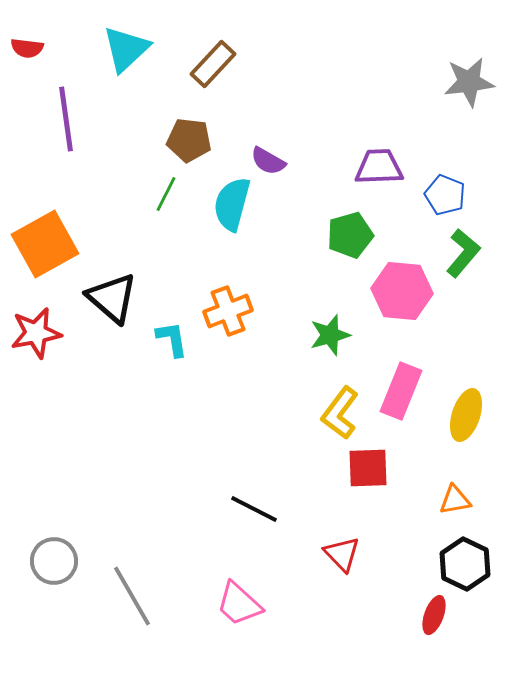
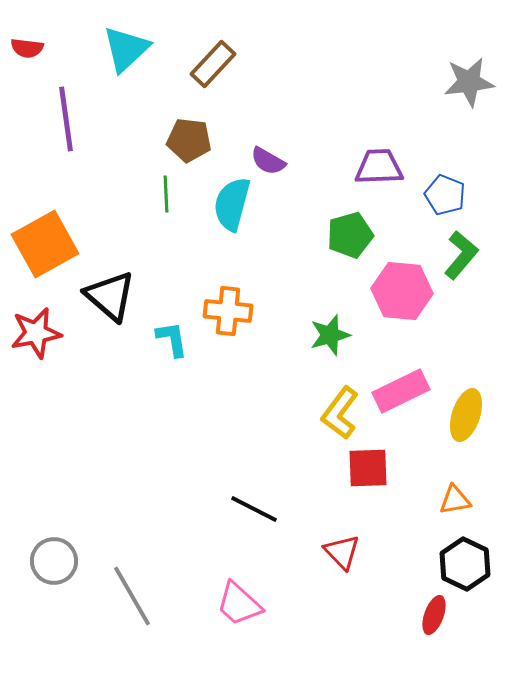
green line: rotated 30 degrees counterclockwise
green L-shape: moved 2 px left, 2 px down
black triangle: moved 2 px left, 2 px up
orange cross: rotated 27 degrees clockwise
pink rectangle: rotated 42 degrees clockwise
red triangle: moved 2 px up
